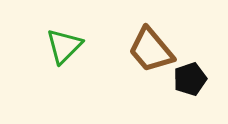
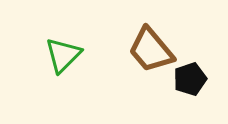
green triangle: moved 1 px left, 9 px down
